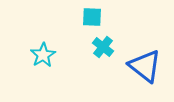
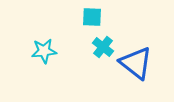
cyan star: moved 1 px right, 4 px up; rotated 25 degrees clockwise
blue triangle: moved 9 px left, 3 px up
